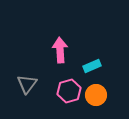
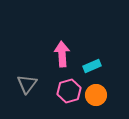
pink arrow: moved 2 px right, 4 px down
